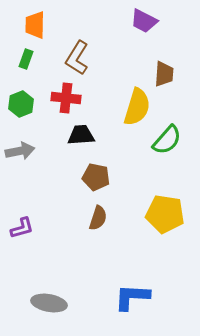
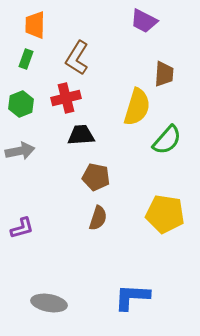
red cross: rotated 20 degrees counterclockwise
